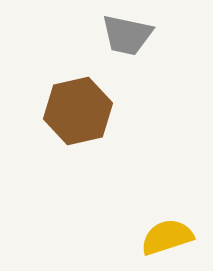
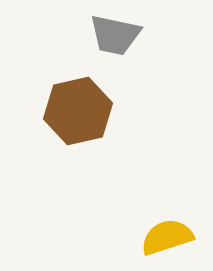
gray trapezoid: moved 12 px left
